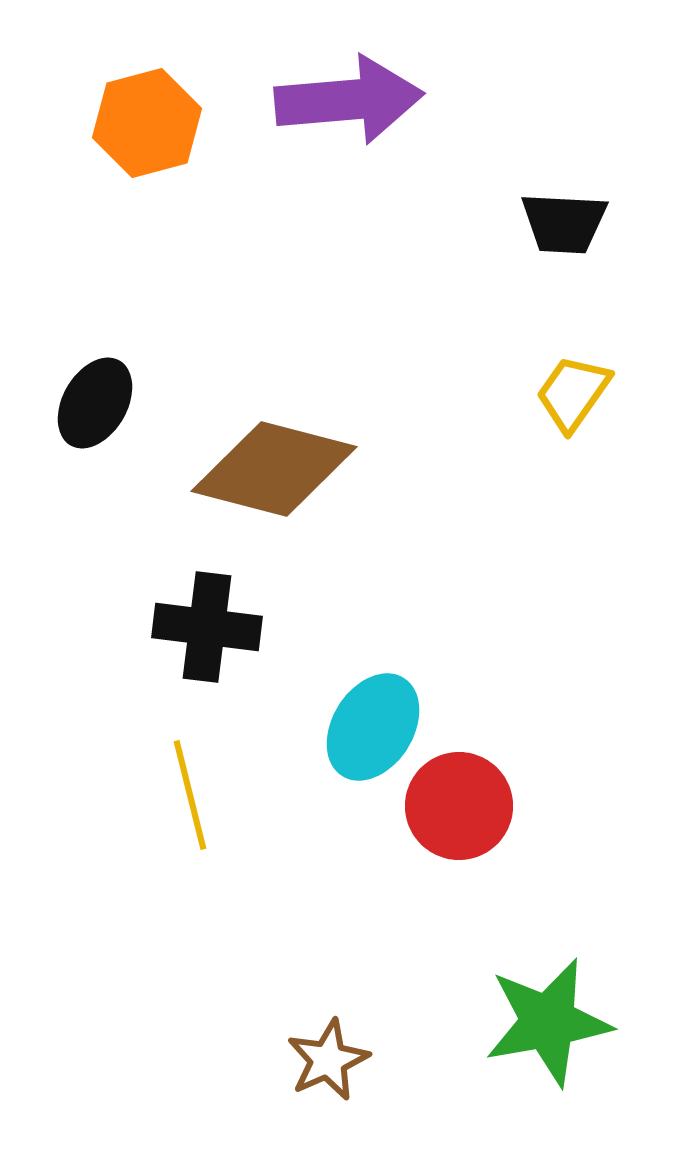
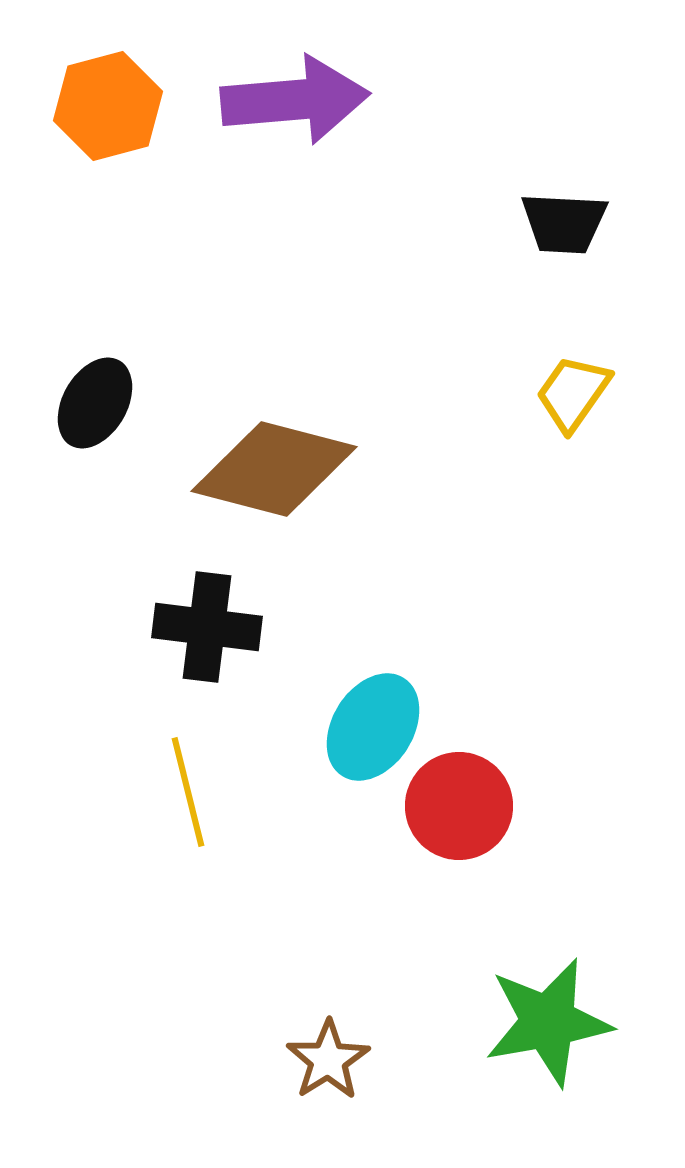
purple arrow: moved 54 px left
orange hexagon: moved 39 px left, 17 px up
yellow line: moved 2 px left, 3 px up
brown star: rotated 8 degrees counterclockwise
